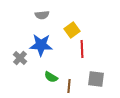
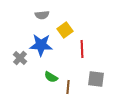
yellow square: moved 7 px left
brown line: moved 1 px left, 1 px down
